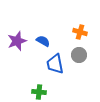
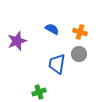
blue semicircle: moved 9 px right, 12 px up
gray circle: moved 1 px up
blue trapezoid: moved 2 px right; rotated 20 degrees clockwise
green cross: rotated 24 degrees counterclockwise
